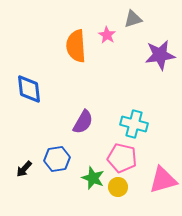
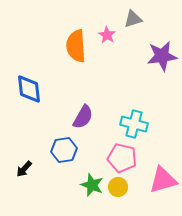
purple star: moved 2 px right, 1 px down
purple semicircle: moved 5 px up
blue hexagon: moved 7 px right, 9 px up
green star: moved 1 px left, 7 px down
